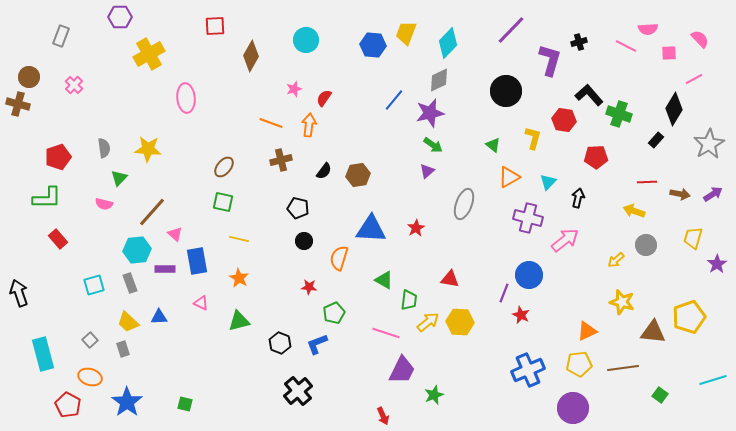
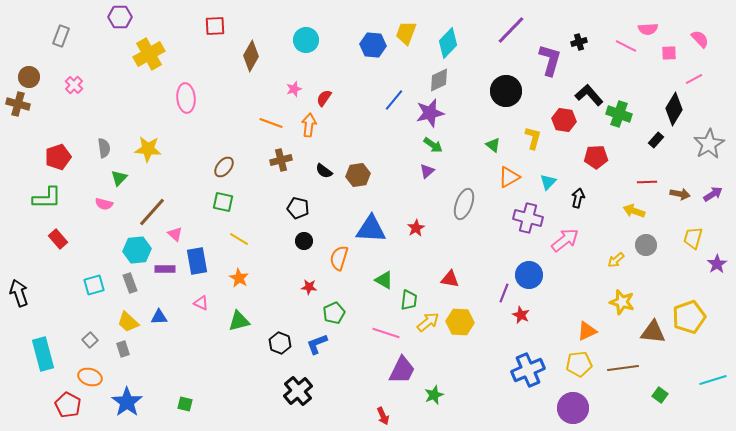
black semicircle at (324, 171): rotated 90 degrees clockwise
yellow line at (239, 239): rotated 18 degrees clockwise
